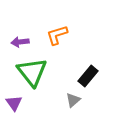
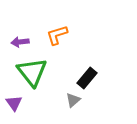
black rectangle: moved 1 px left, 2 px down
